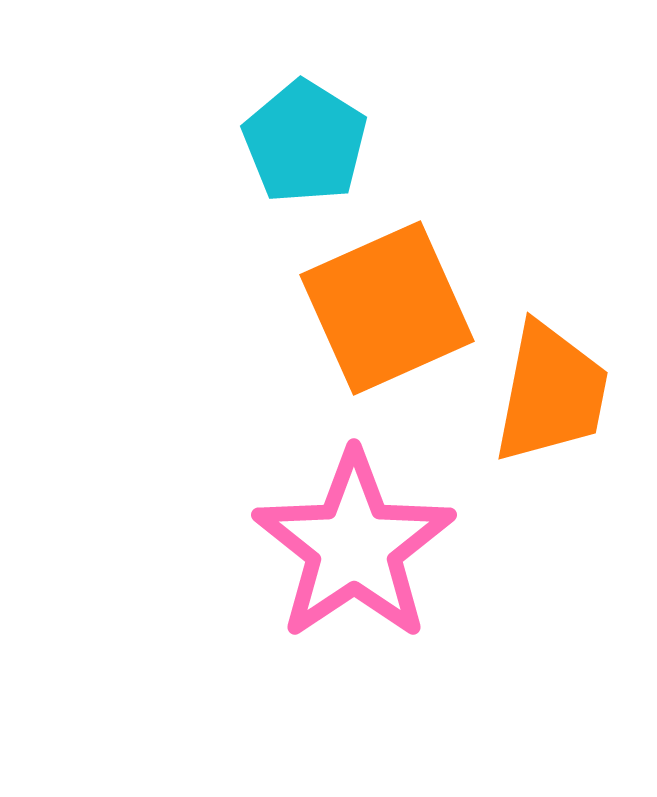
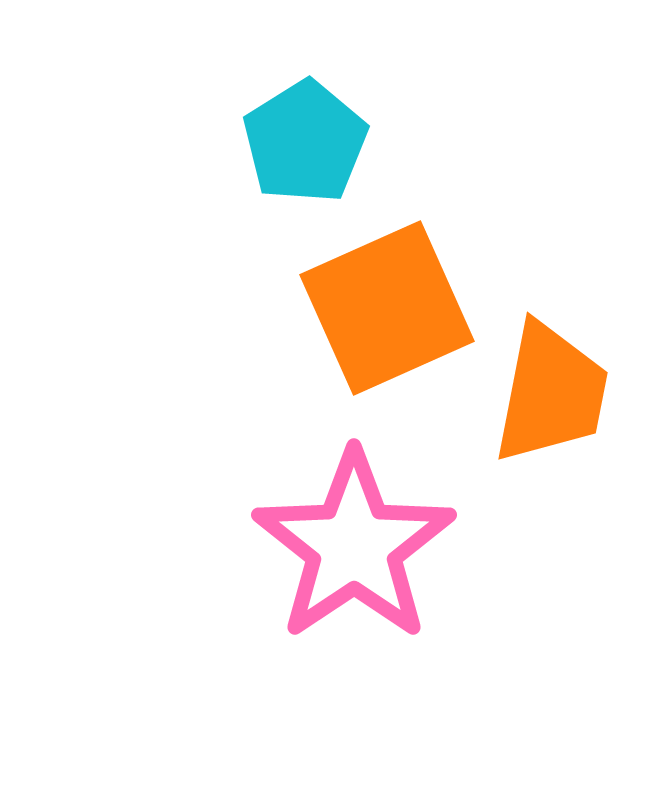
cyan pentagon: rotated 8 degrees clockwise
